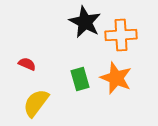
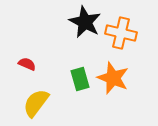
orange cross: moved 2 px up; rotated 16 degrees clockwise
orange star: moved 3 px left
